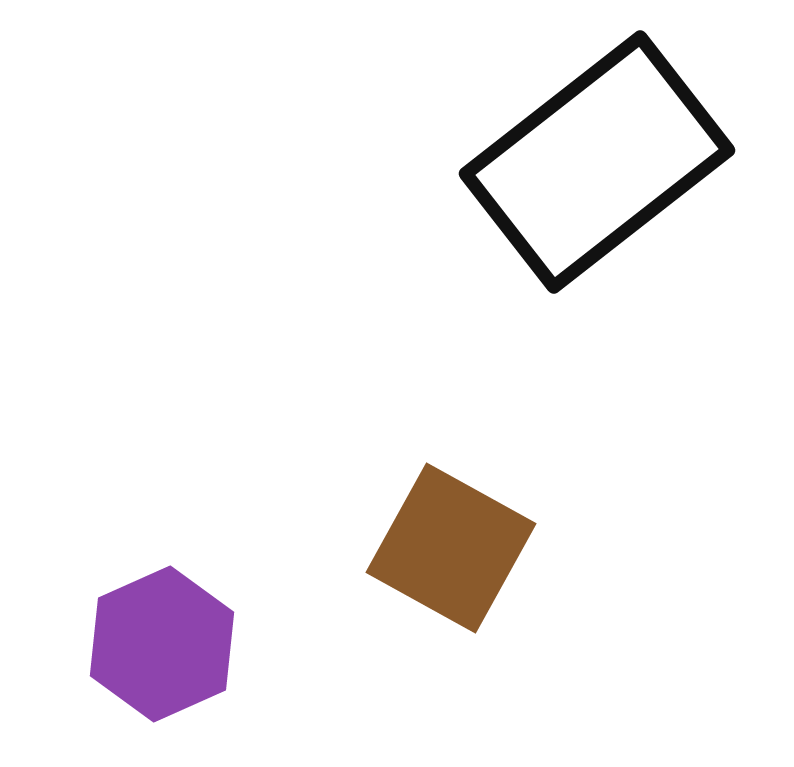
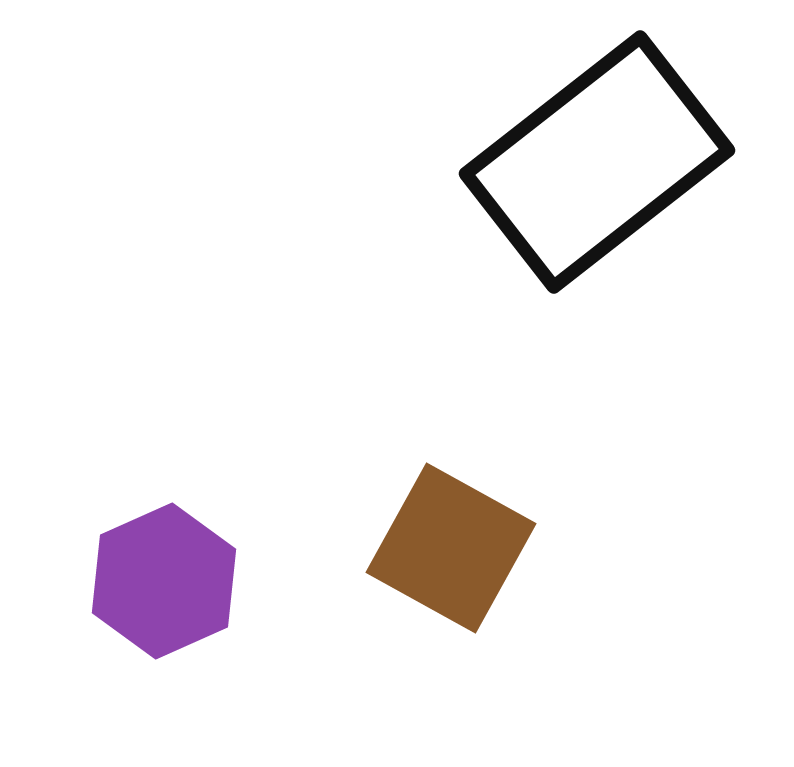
purple hexagon: moved 2 px right, 63 px up
